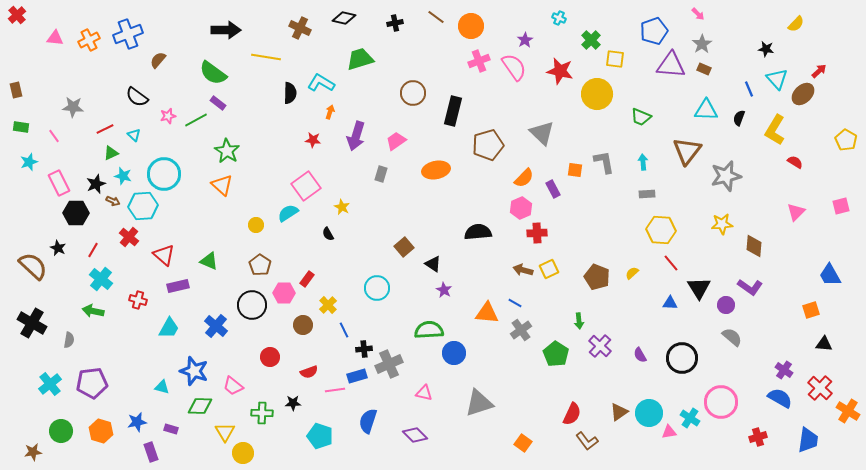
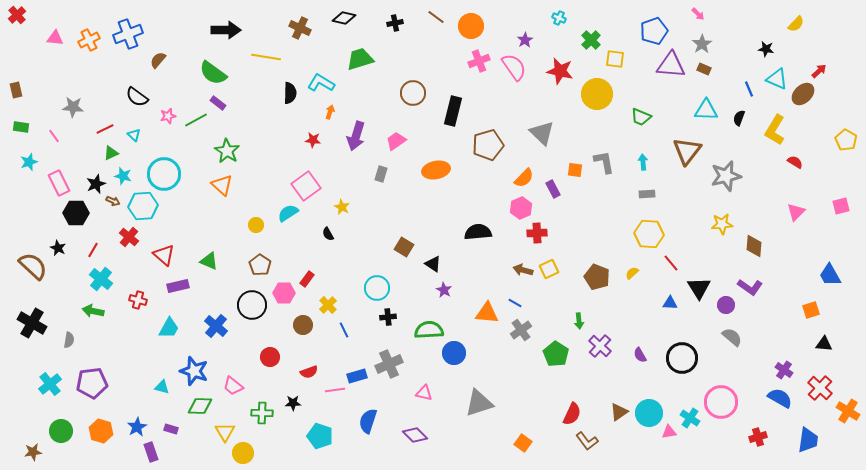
cyan triangle at (777, 79): rotated 25 degrees counterclockwise
yellow hexagon at (661, 230): moved 12 px left, 4 px down
brown square at (404, 247): rotated 18 degrees counterclockwise
black cross at (364, 349): moved 24 px right, 32 px up
blue star at (137, 422): moved 5 px down; rotated 18 degrees counterclockwise
